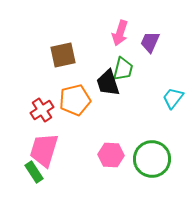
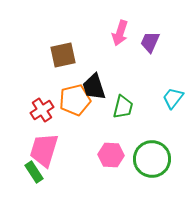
green trapezoid: moved 38 px down
black trapezoid: moved 14 px left, 4 px down
